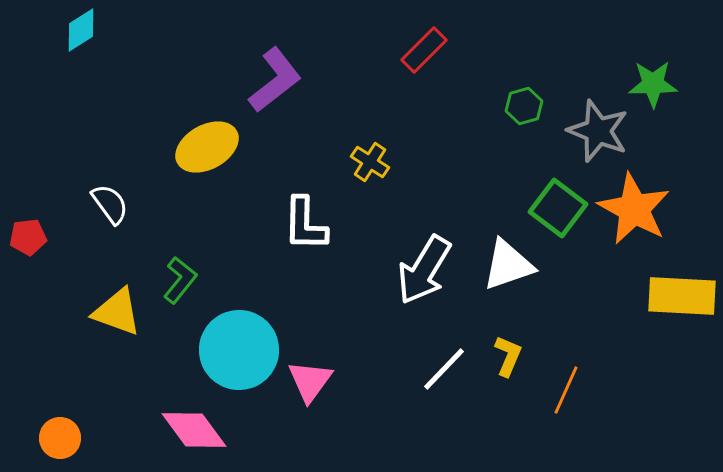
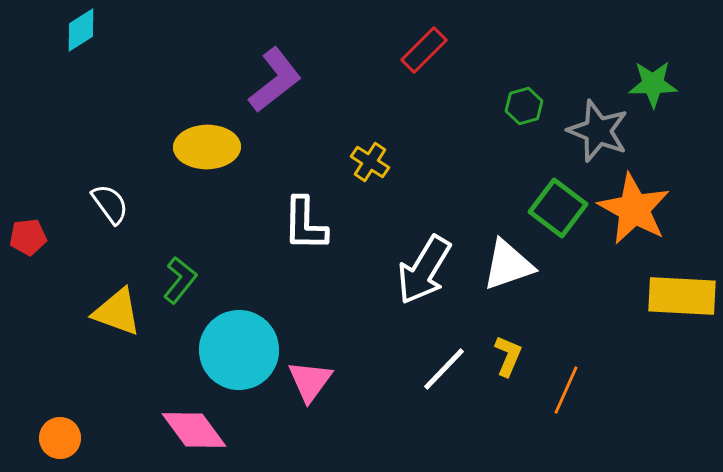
yellow ellipse: rotated 28 degrees clockwise
